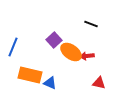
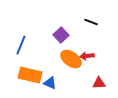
black line: moved 2 px up
purple square: moved 7 px right, 5 px up
blue line: moved 8 px right, 2 px up
orange ellipse: moved 7 px down
red triangle: rotated 16 degrees counterclockwise
